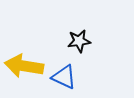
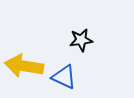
black star: moved 2 px right, 1 px up
